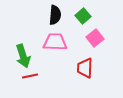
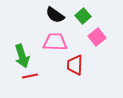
black semicircle: rotated 120 degrees clockwise
pink square: moved 2 px right, 1 px up
green arrow: moved 1 px left
red trapezoid: moved 10 px left, 3 px up
